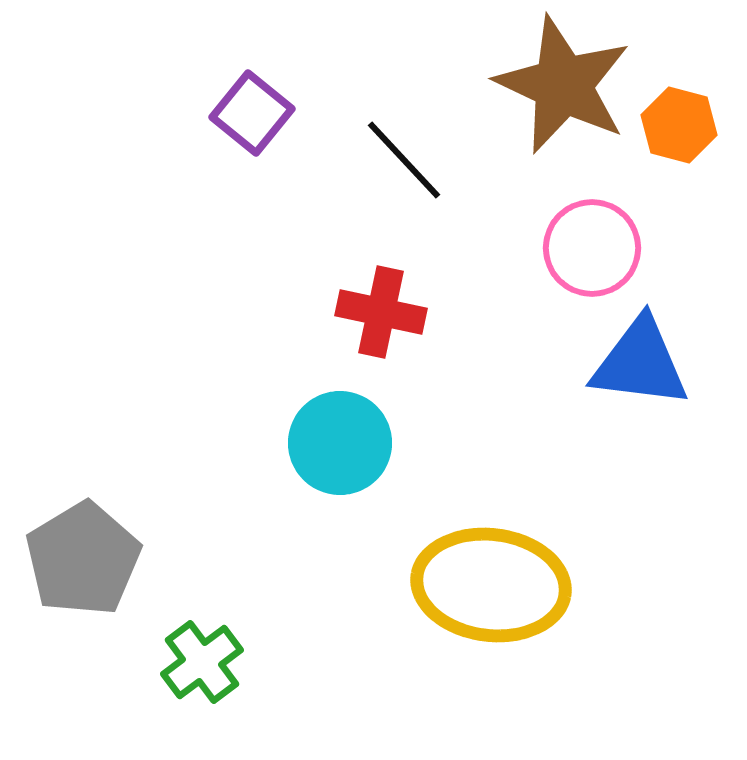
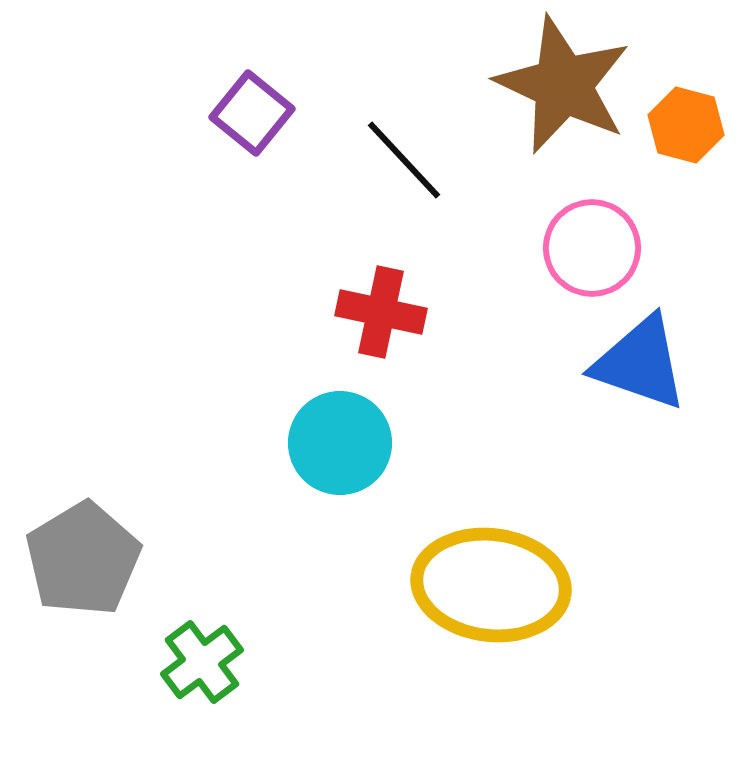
orange hexagon: moved 7 px right
blue triangle: rotated 12 degrees clockwise
